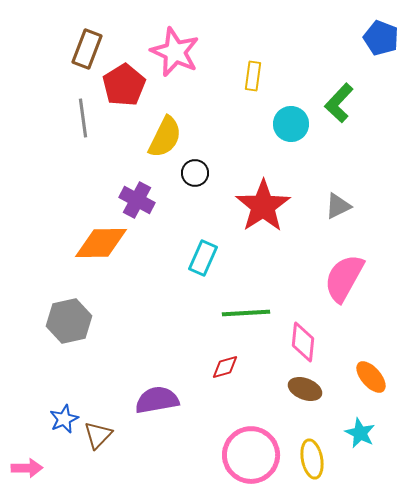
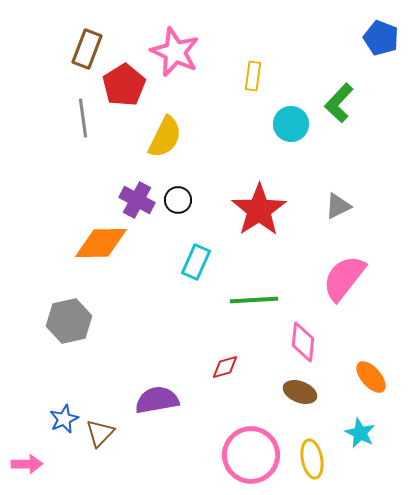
black circle: moved 17 px left, 27 px down
red star: moved 4 px left, 4 px down
cyan rectangle: moved 7 px left, 4 px down
pink semicircle: rotated 9 degrees clockwise
green line: moved 8 px right, 13 px up
brown ellipse: moved 5 px left, 3 px down
brown triangle: moved 2 px right, 2 px up
pink arrow: moved 4 px up
